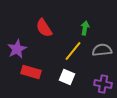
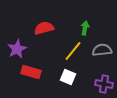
red semicircle: rotated 108 degrees clockwise
white square: moved 1 px right
purple cross: moved 1 px right
